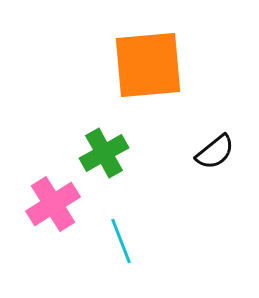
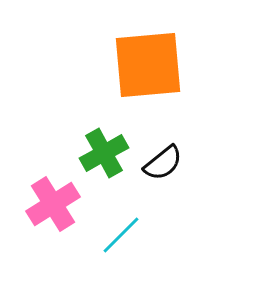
black semicircle: moved 52 px left, 11 px down
cyan line: moved 6 px up; rotated 66 degrees clockwise
